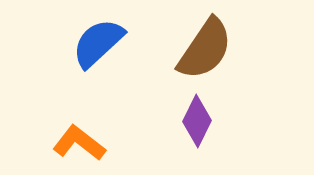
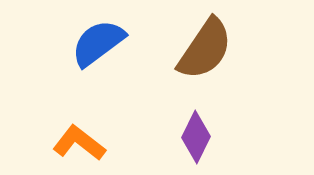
blue semicircle: rotated 6 degrees clockwise
purple diamond: moved 1 px left, 16 px down
